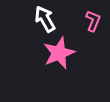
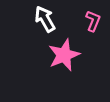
pink star: moved 5 px right, 2 px down
